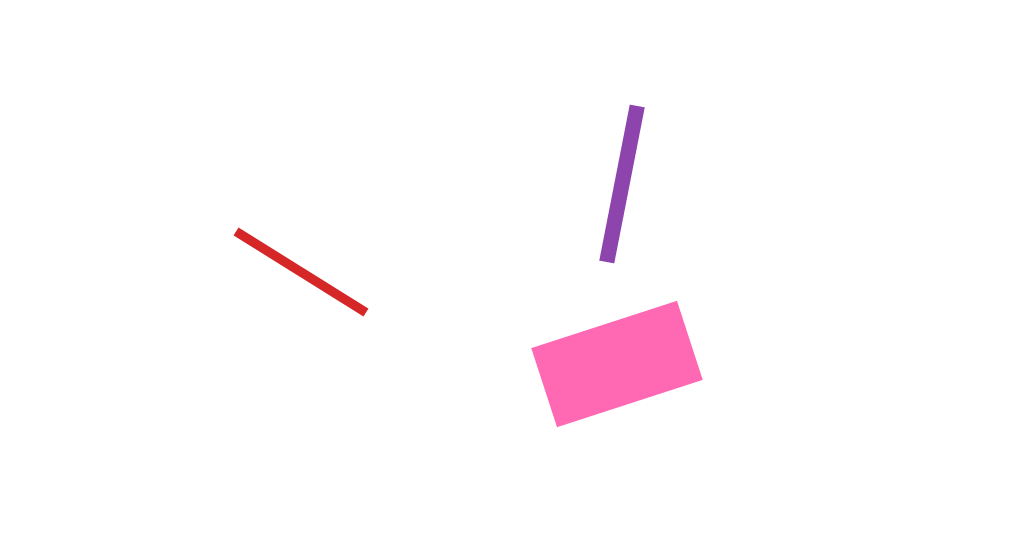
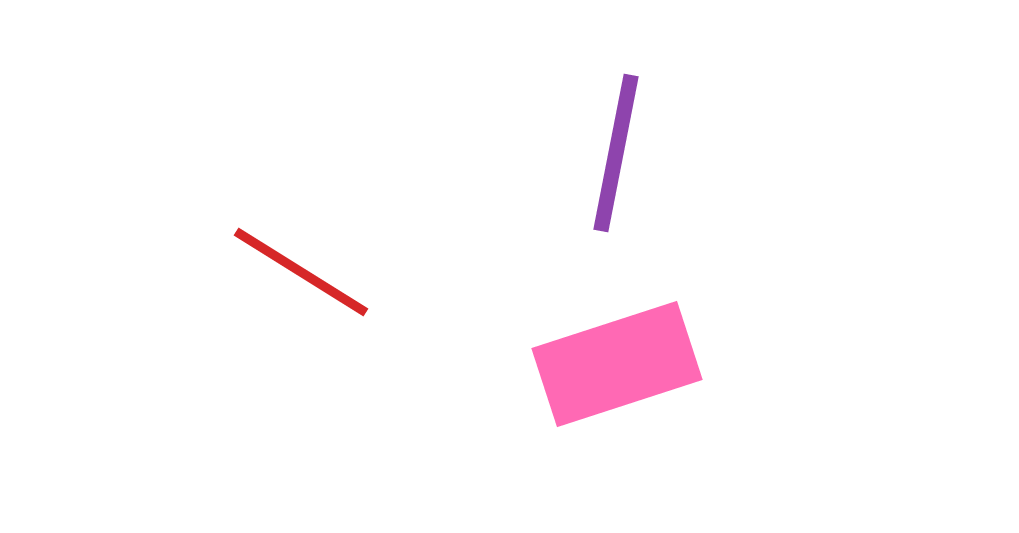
purple line: moved 6 px left, 31 px up
